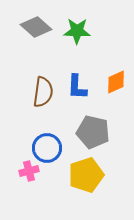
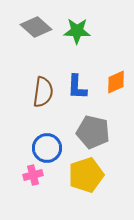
pink cross: moved 4 px right, 4 px down
